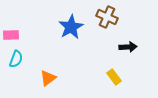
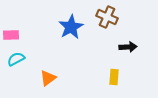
cyan semicircle: rotated 138 degrees counterclockwise
yellow rectangle: rotated 42 degrees clockwise
